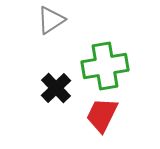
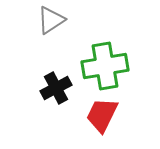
black cross: rotated 16 degrees clockwise
